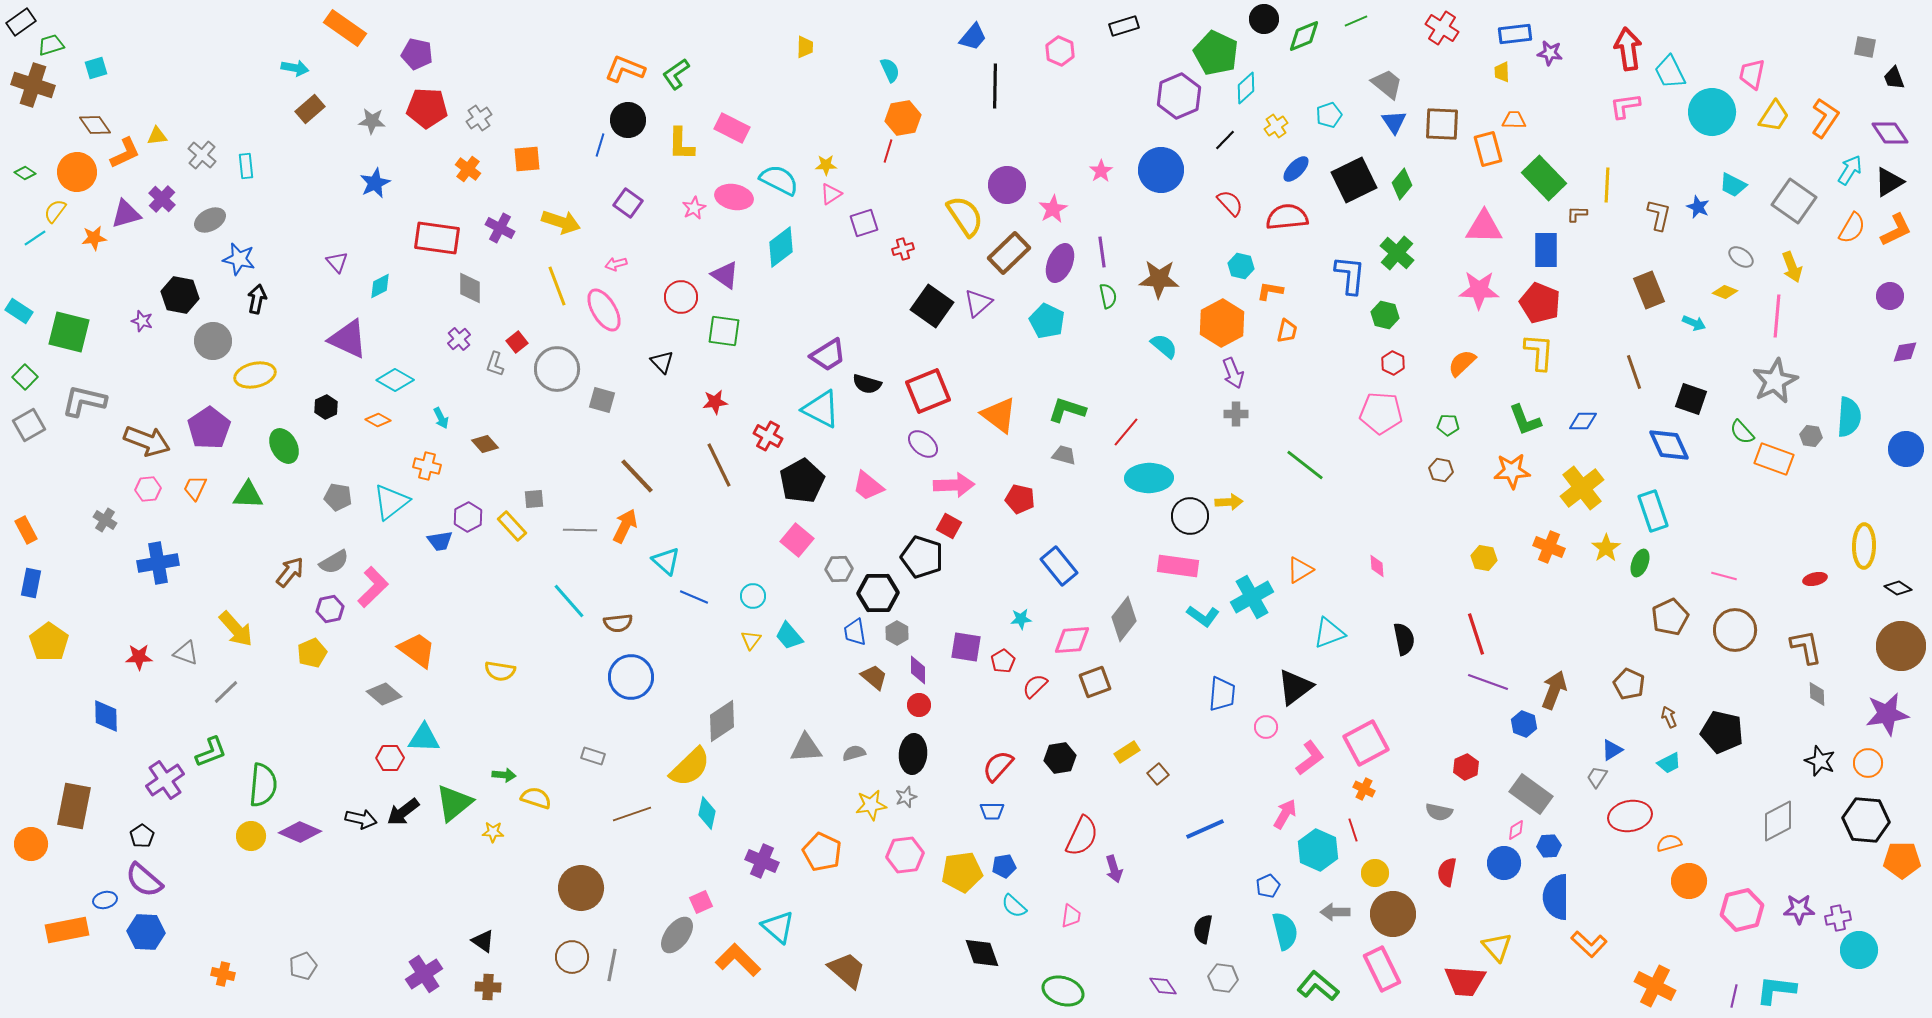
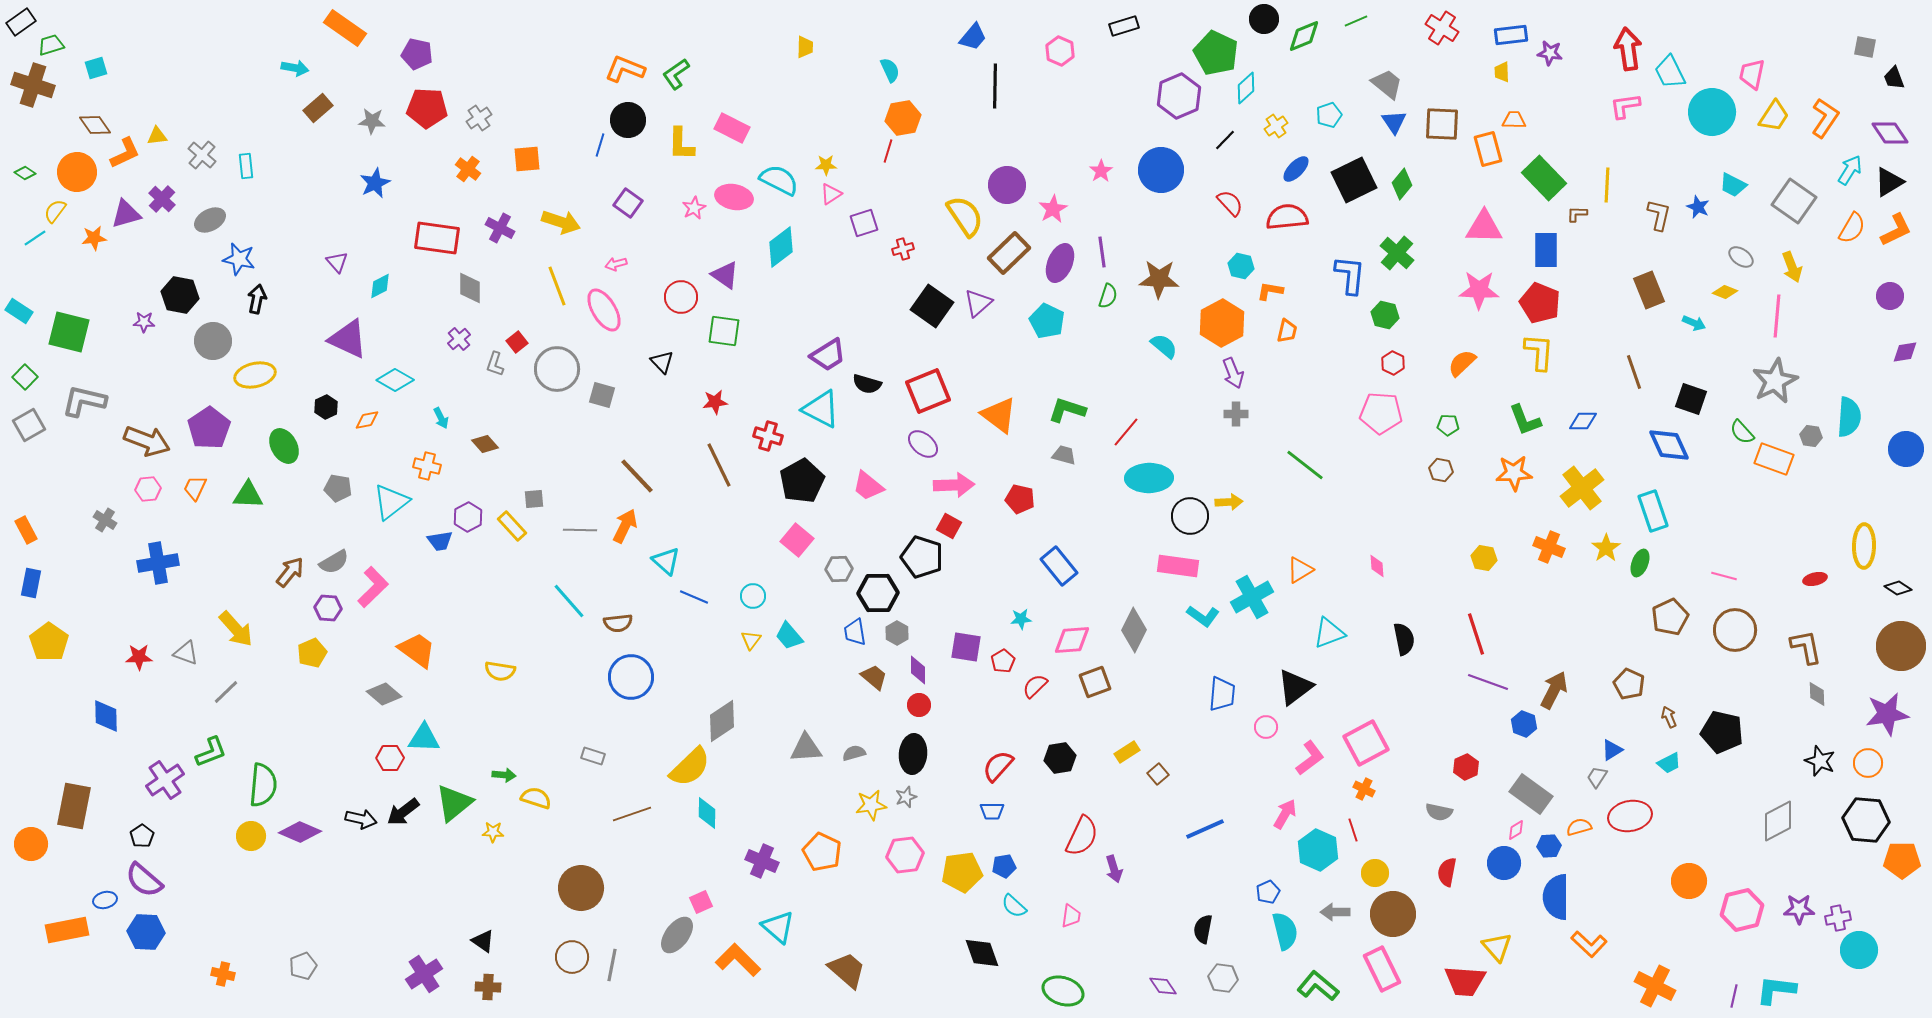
blue rectangle at (1515, 34): moved 4 px left, 1 px down
brown rectangle at (310, 109): moved 8 px right, 1 px up
green semicircle at (1108, 296): rotated 30 degrees clockwise
purple star at (142, 321): moved 2 px right, 1 px down; rotated 15 degrees counterclockwise
gray square at (602, 400): moved 5 px up
orange diamond at (378, 420): moved 11 px left; rotated 40 degrees counterclockwise
red cross at (768, 436): rotated 12 degrees counterclockwise
orange star at (1512, 471): moved 2 px right, 2 px down
gray pentagon at (338, 497): moved 9 px up
purple hexagon at (330, 609): moved 2 px left, 1 px up; rotated 16 degrees clockwise
gray diamond at (1124, 619): moved 10 px right, 11 px down; rotated 12 degrees counterclockwise
brown arrow at (1554, 690): rotated 6 degrees clockwise
cyan diamond at (707, 813): rotated 12 degrees counterclockwise
orange semicircle at (1669, 843): moved 90 px left, 16 px up
blue pentagon at (1268, 886): moved 6 px down
